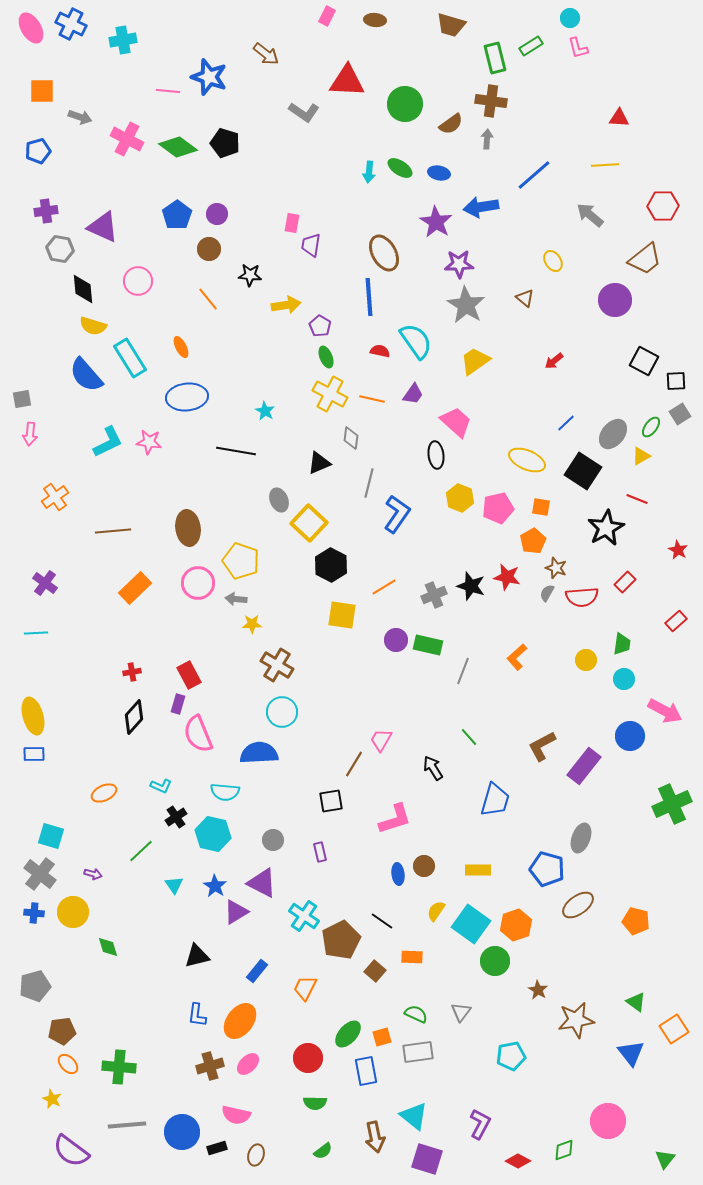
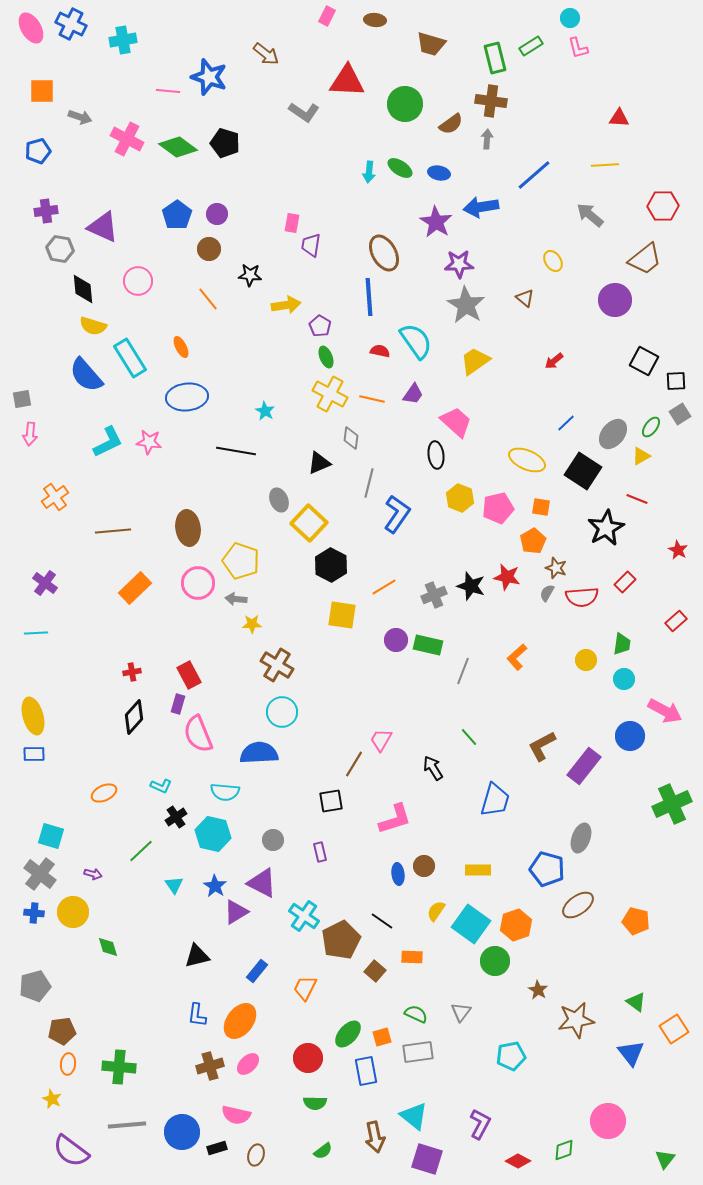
brown trapezoid at (451, 25): moved 20 px left, 19 px down
orange ellipse at (68, 1064): rotated 50 degrees clockwise
